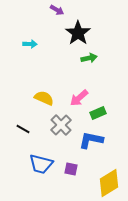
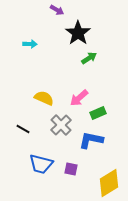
green arrow: rotated 21 degrees counterclockwise
